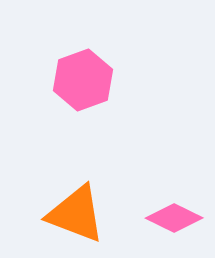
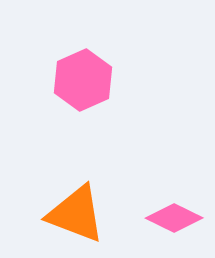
pink hexagon: rotated 4 degrees counterclockwise
